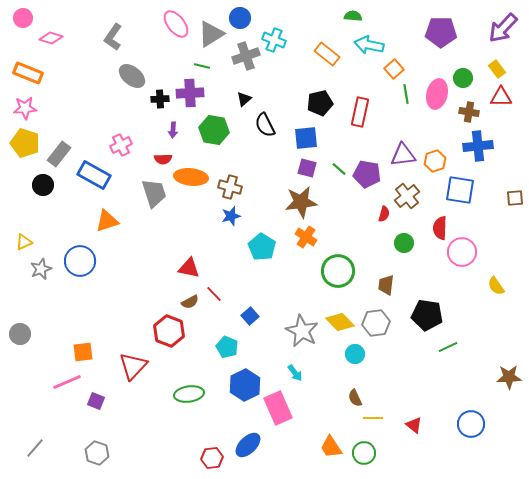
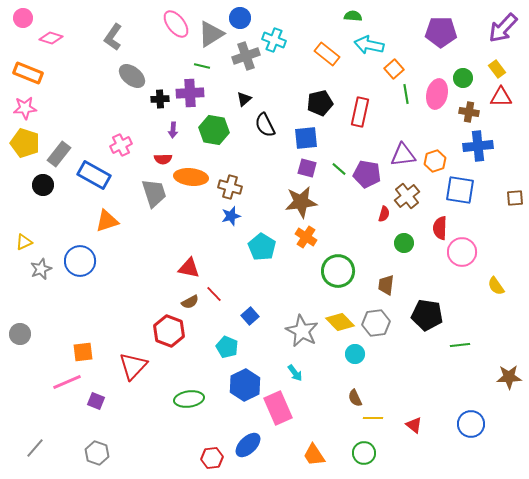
green line at (448, 347): moved 12 px right, 2 px up; rotated 18 degrees clockwise
green ellipse at (189, 394): moved 5 px down
orange trapezoid at (331, 447): moved 17 px left, 8 px down
